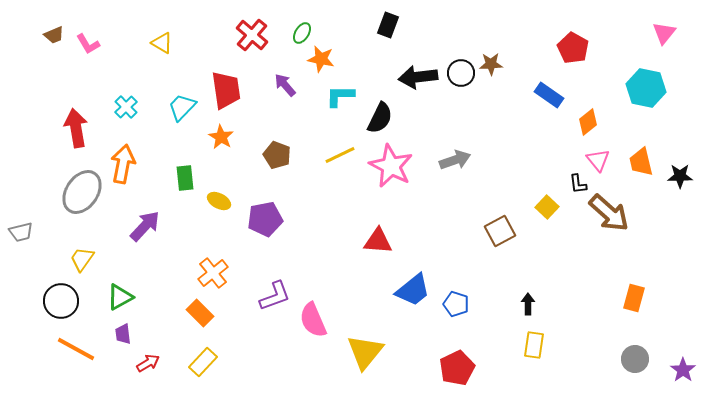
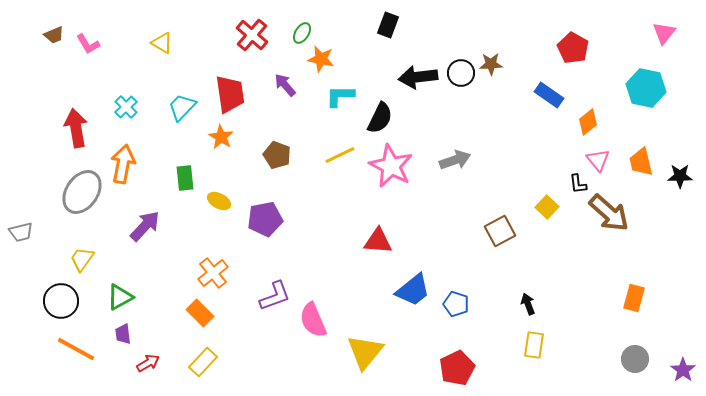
red trapezoid at (226, 90): moved 4 px right, 4 px down
black arrow at (528, 304): rotated 20 degrees counterclockwise
